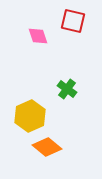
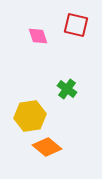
red square: moved 3 px right, 4 px down
yellow hexagon: rotated 16 degrees clockwise
